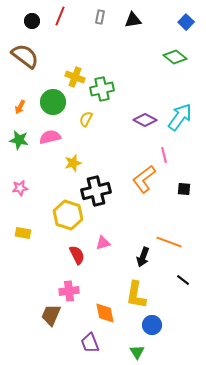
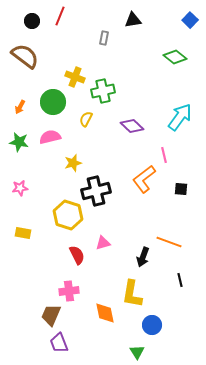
gray rectangle: moved 4 px right, 21 px down
blue square: moved 4 px right, 2 px up
green cross: moved 1 px right, 2 px down
purple diamond: moved 13 px left, 6 px down; rotated 15 degrees clockwise
green star: moved 2 px down
black square: moved 3 px left
black line: moved 3 px left; rotated 40 degrees clockwise
yellow L-shape: moved 4 px left, 1 px up
purple trapezoid: moved 31 px left
